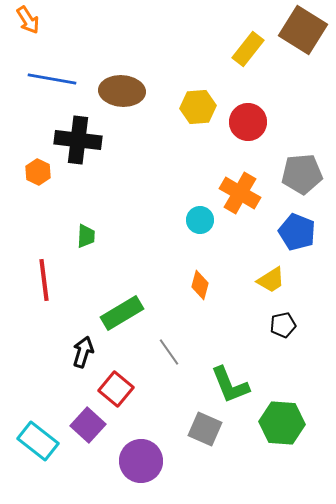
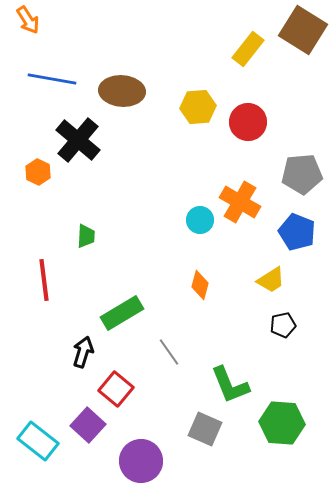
black cross: rotated 33 degrees clockwise
orange cross: moved 9 px down
